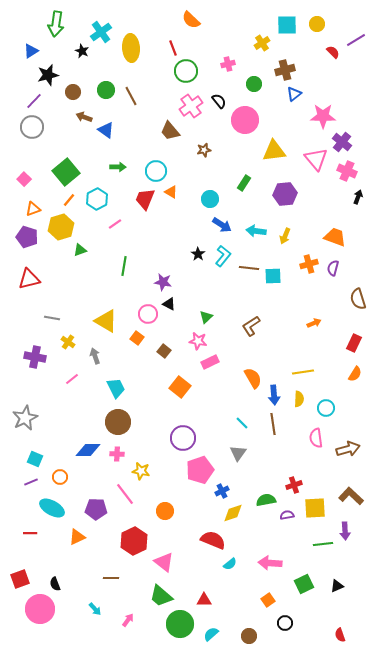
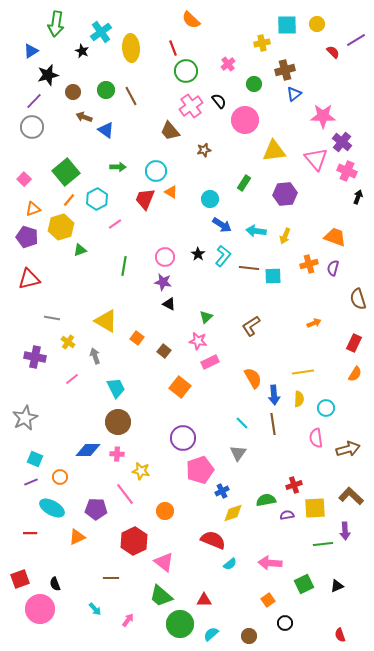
yellow cross at (262, 43): rotated 21 degrees clockwise
pink cross at (228, 64): rotated 24 degrees counterclockwise
pink circle at (148, 314): moved 17 px right, 57 px up
